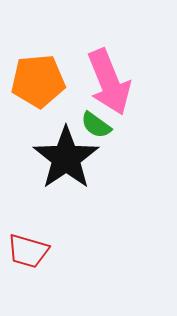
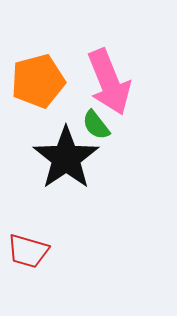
orange pentagon: rotated 10 degrees counterclockwise
green semicircle: rotated 16 degrees clockwise
